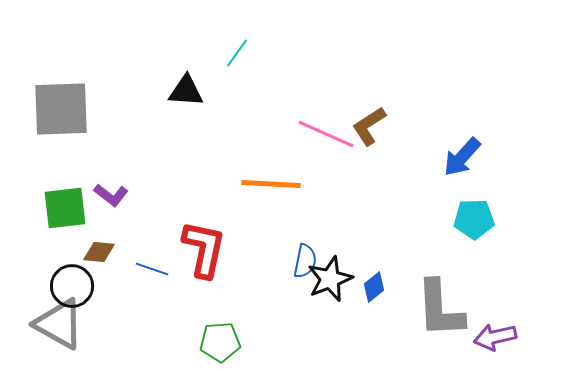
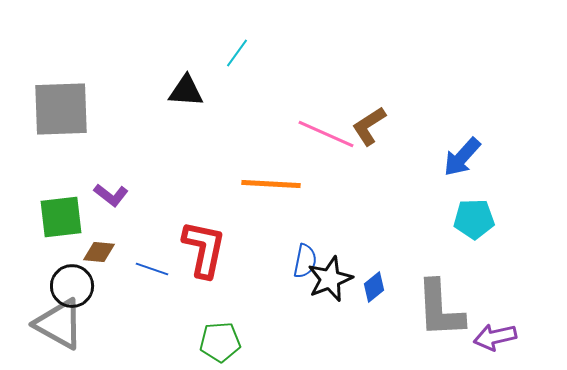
green square: moved 4 px left, 9 px down
